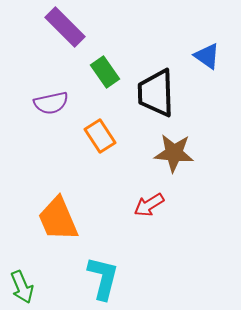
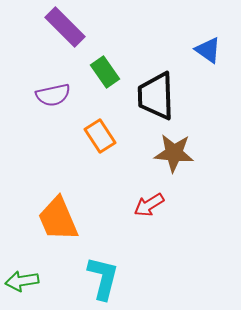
blue triangle: moved 1 px right, 6 px up
black trapezoid: moved 3 px down
purple semicircle: moved 2 px right, 8 px up
green arrow: moved 6 px up; rotated 104 degrees clockwise
